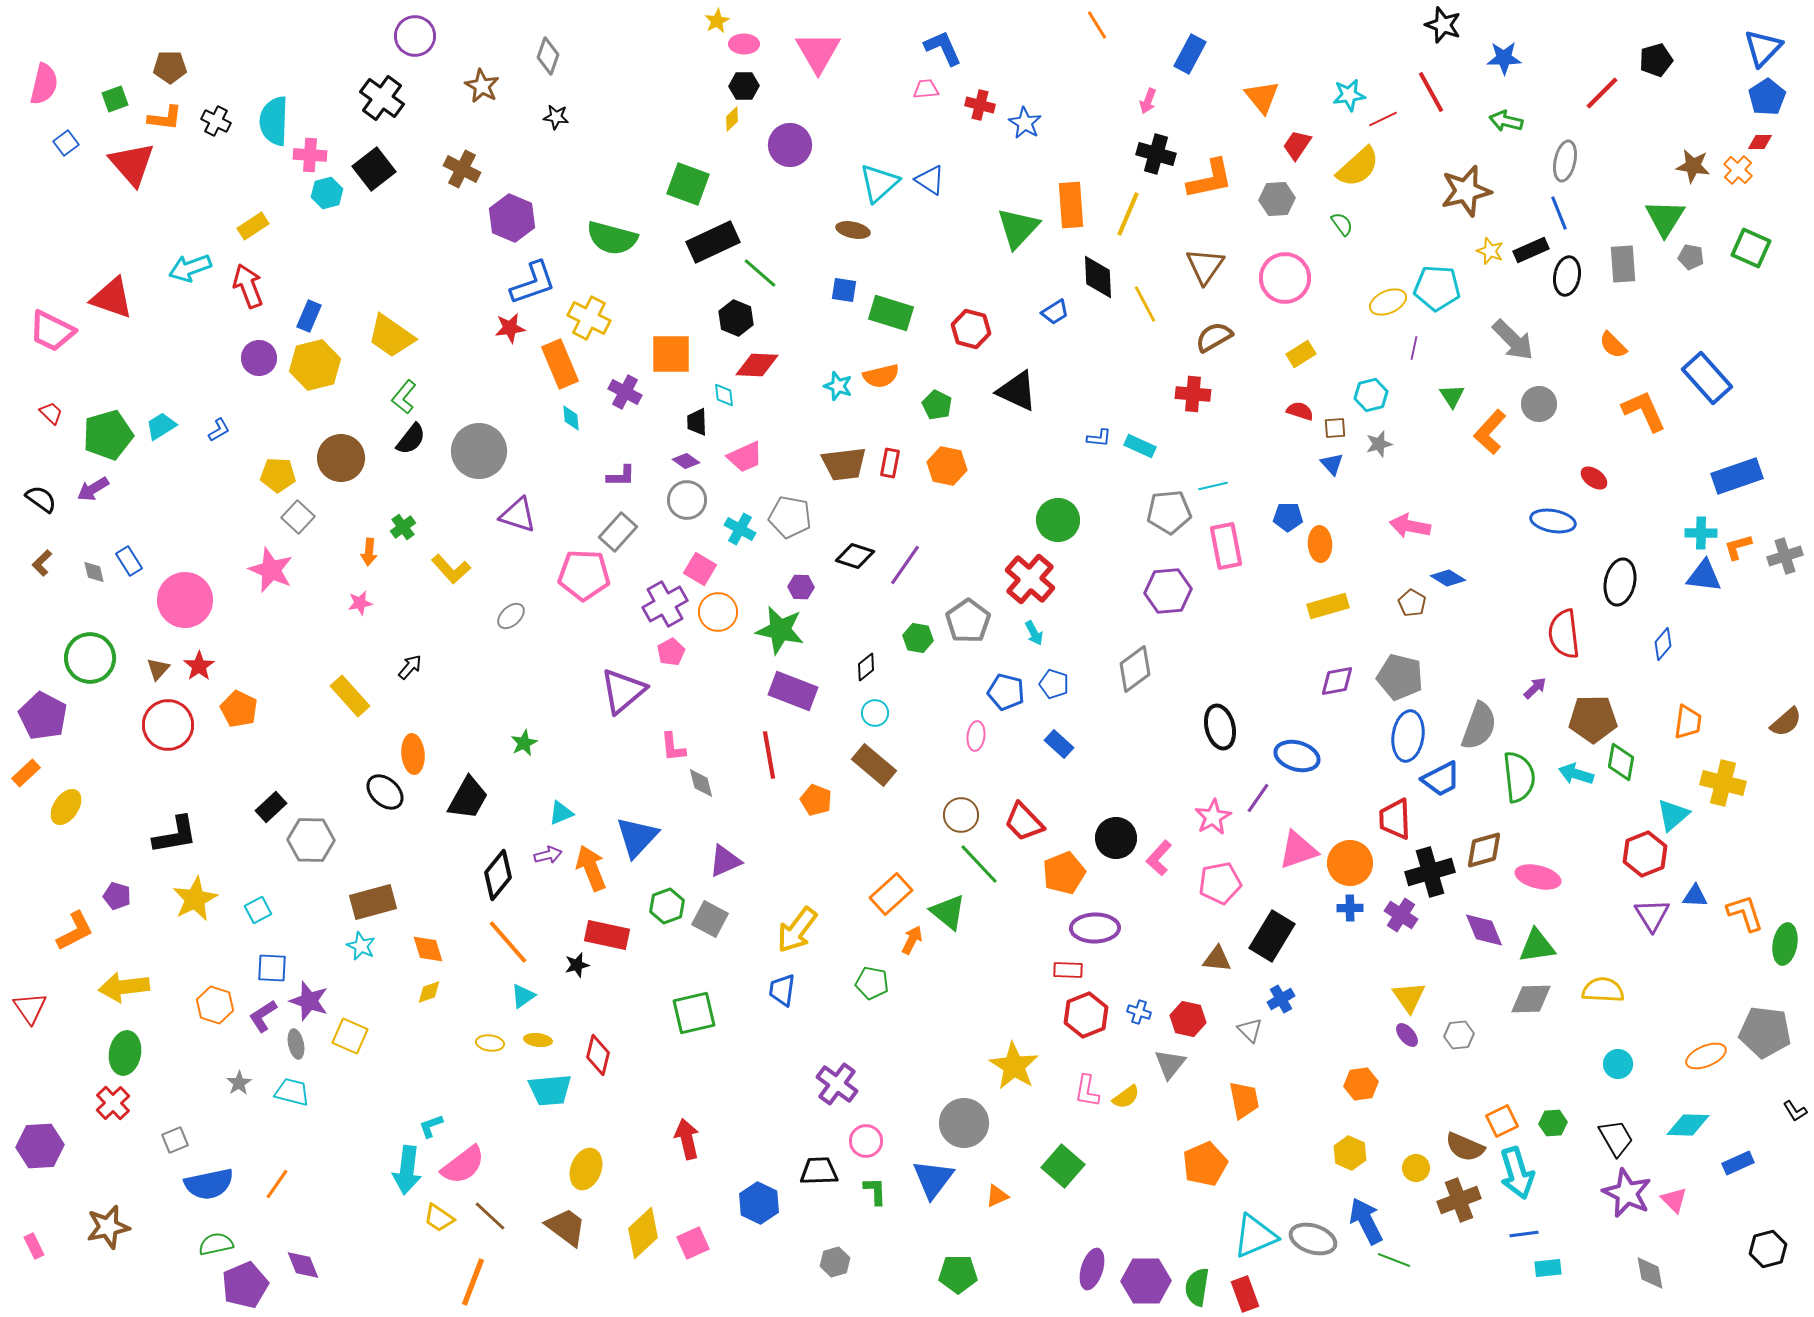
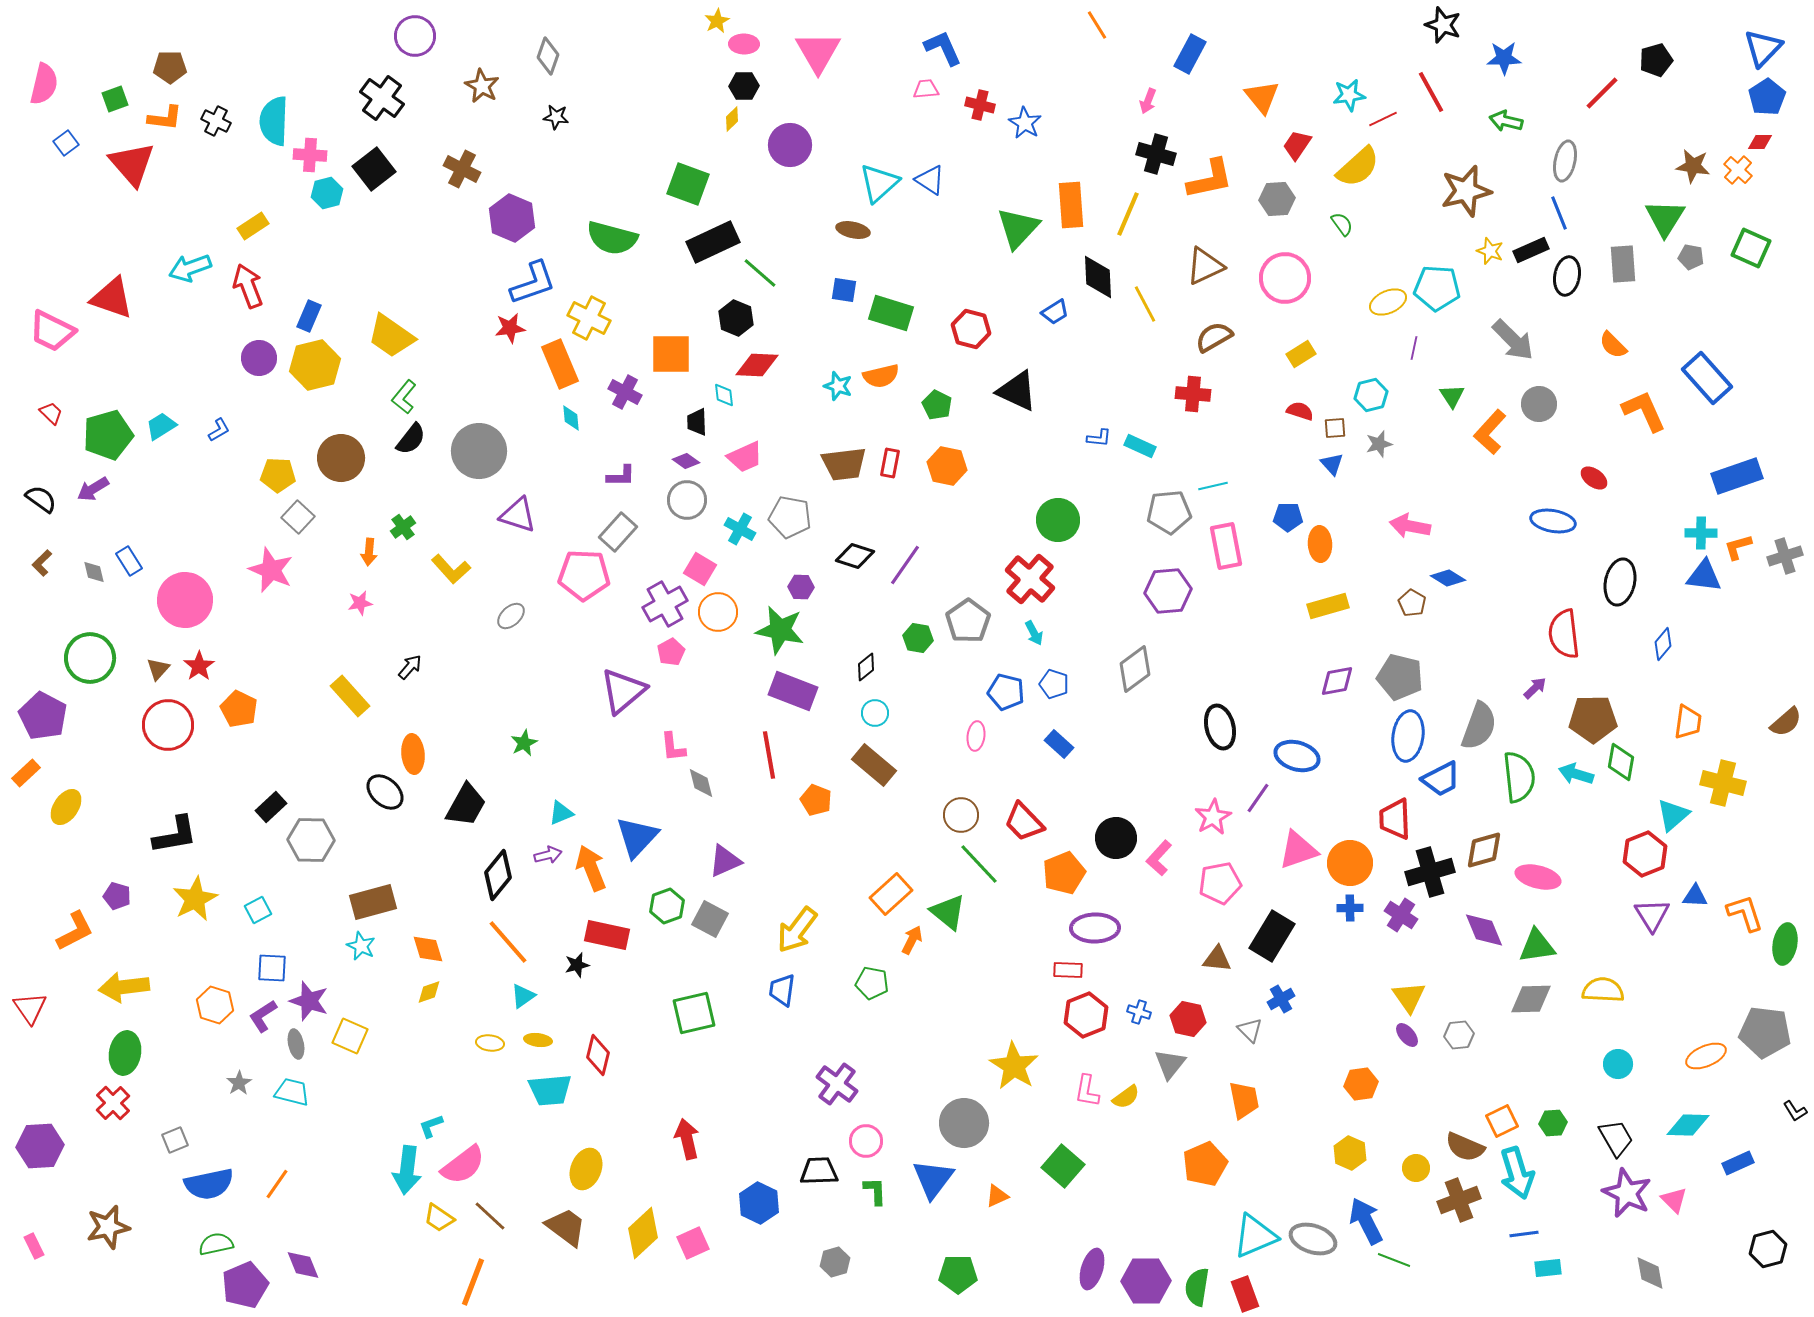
brown triangle at (1205, 266): rotated 30 degrees clockwise
black trapezoid at (468, 798): moved 2 px left, 7 px down
